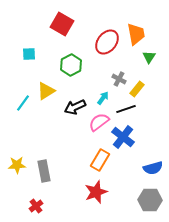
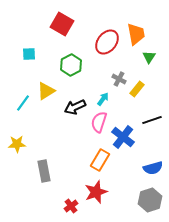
cyan arrow: moved 1 px down
black line: moved 26 px right, 11 px down
pink semicircle: rotated 35 degrees counterclockwise
yellow star: moved 21 px up
gray hexagon: rotated 20 degrees counterclockwise
red cross: moved 35 px right
